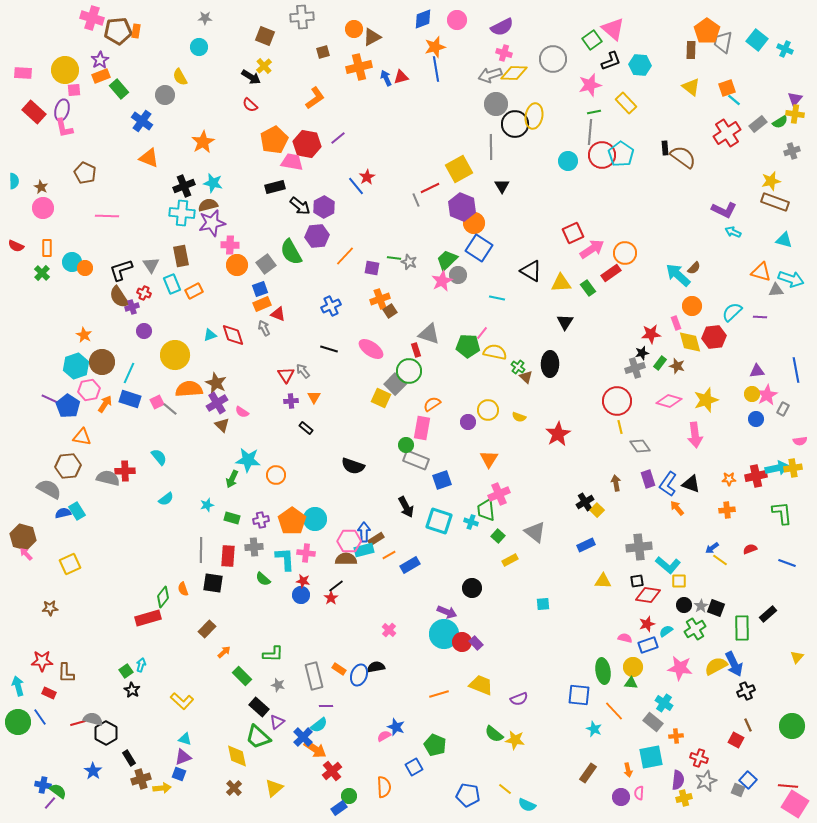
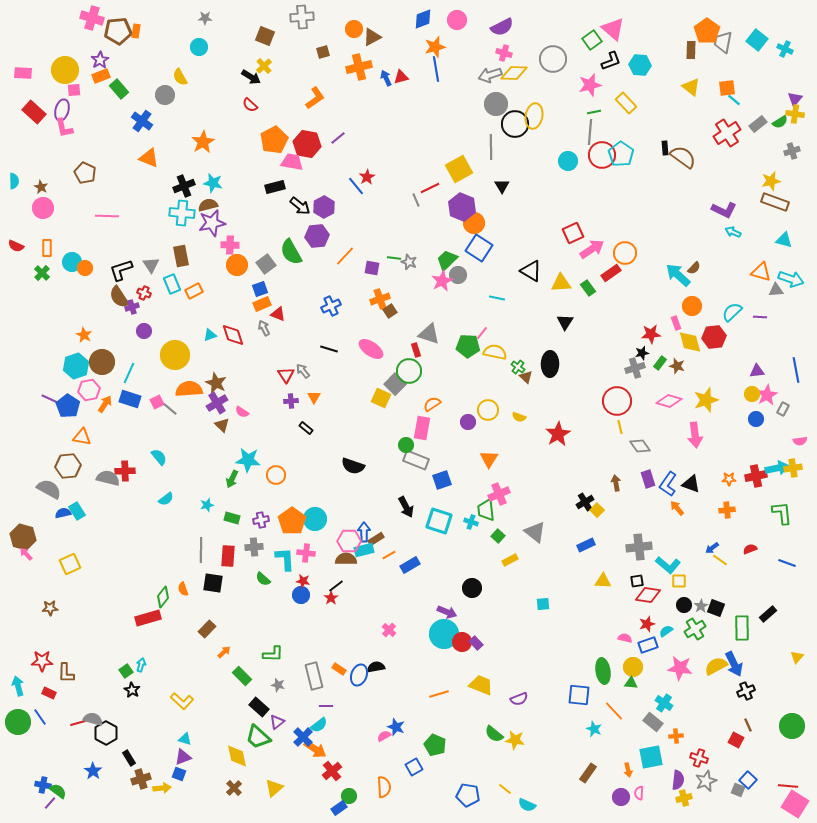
orange square at (727, 88): rotated 12 degrees clockwise
